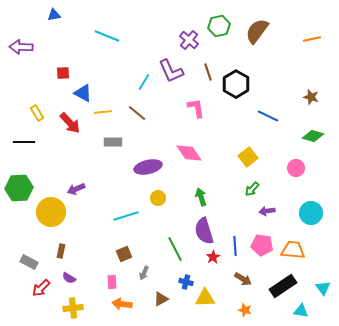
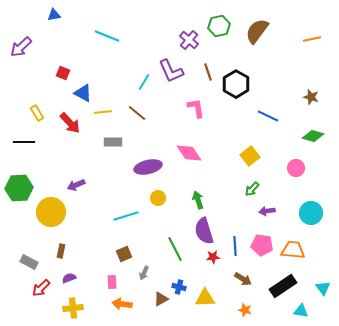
purple arrow at (21, 47): rotated 45 degrees counterclockwise
red square at (63, 73): rotated 24 degrees clockwise
yellow square at (248, 157): moved 2 px right, 1 px up
purple arrow at (76, 189): moved 4 px up
green arrow at (201, 197): moved 3 px left, 3 px down
red star at (213, 257): rotated 24 degrees clockwise
purple semicircle at (69, 278): rotated 128 degrees clockwise
blue cross at (186, 282): moved 7 px left, 5 px down
